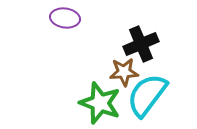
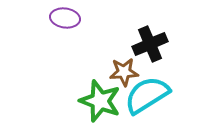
black cross: moved 9 px right
cyan semicircle: rotated 21 degrees clockwise
green star: moved 2 px up
